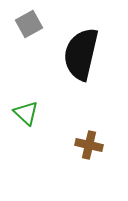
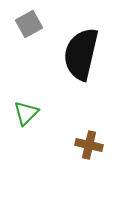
green triangle: rotated 32 degrees clockwise
